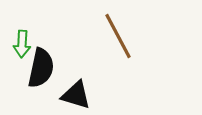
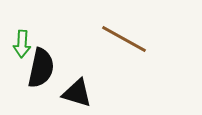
brown line: moved 6 px right, 3 px down; rotated 33 degrees counterclockwise
black triangle: moved 1 px right, 2 px up
